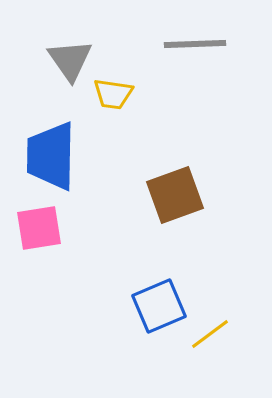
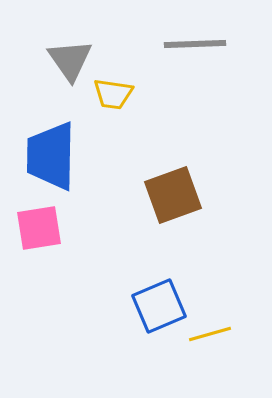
brown square: moved 2 px left
yellow line: rotated 21 degrees clockwise
